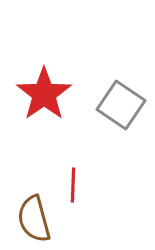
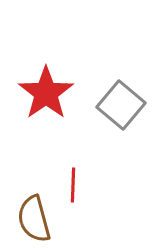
red star: moved 2 px right, 1 px up
gray square: rotated 6 degrees clockwise
